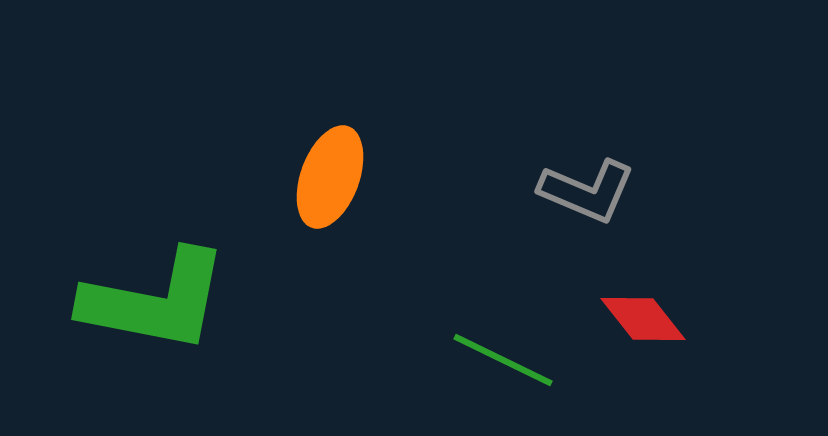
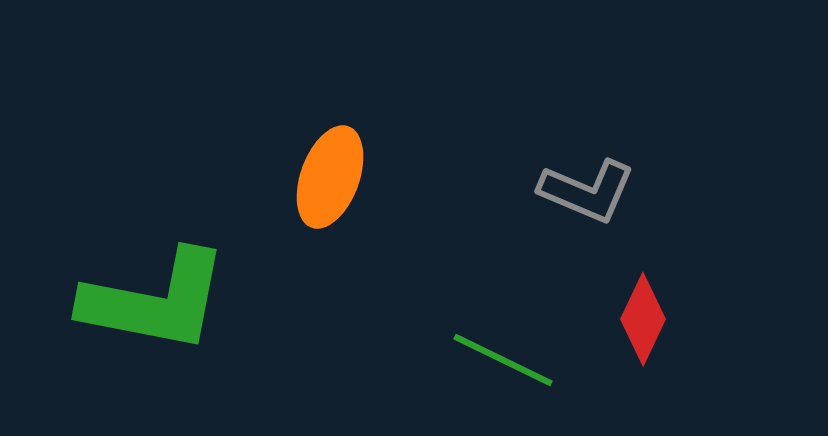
red diamond: rotated 64 degrees clockwise
